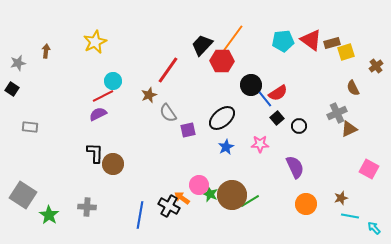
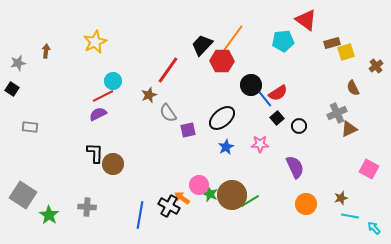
red triangle at (311, 40): moved 5 px left, 20 px up
